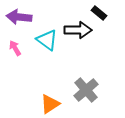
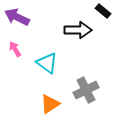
black rectangle: moved 4 px right, 2 px up
purple arrow: moved 2 px left; rotated 20 degrees clockwise
cyan triangle: moved 23 px down
pink arrow: moved 1 px down
gray cross: rotated 15 degrees clockwise
